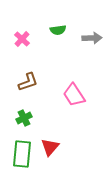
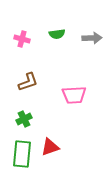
green semicircle: moved 1 px left, 4 px down
pink cross: rotated 28 degrees counterclockwise
pink trapezoid: rotated 60 degrees counterclockwise
green cross: moved 1 px down
red triangle: rotated 30 degrees clockwise
